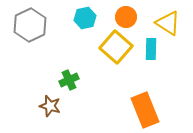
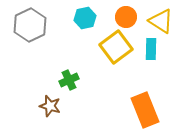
yellow triangle: moved 7 px left, 2 px up
yellow square: rotated 12 degrees clockwise
